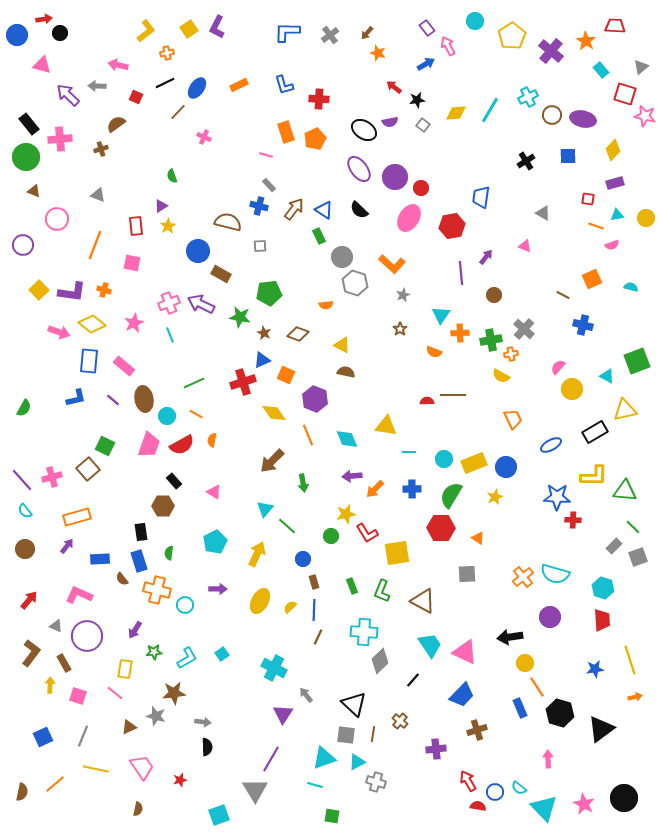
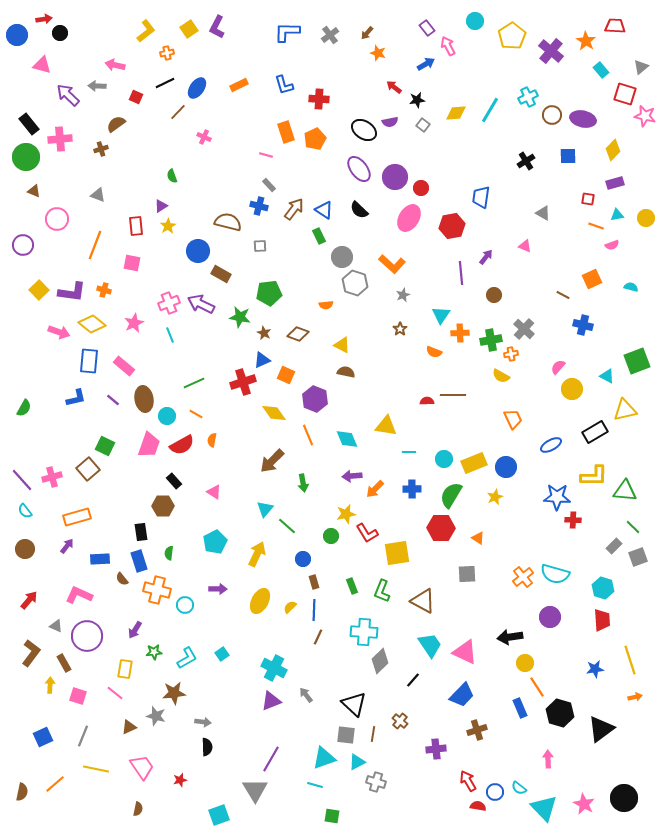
pink arrow at (118, 65): moved 3 px left
purple triangle at (283, 714): moved 12 px left, 13 px up; rotated 35 degrees clockwise
